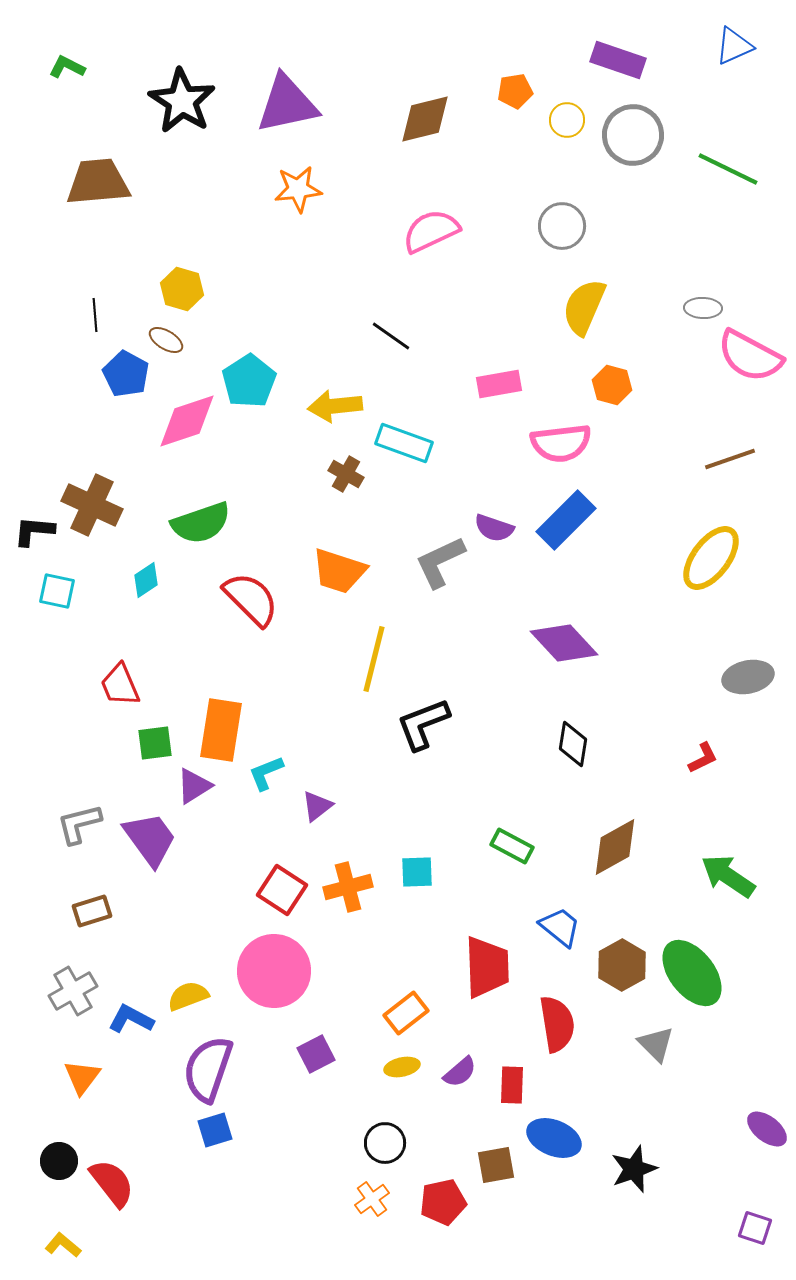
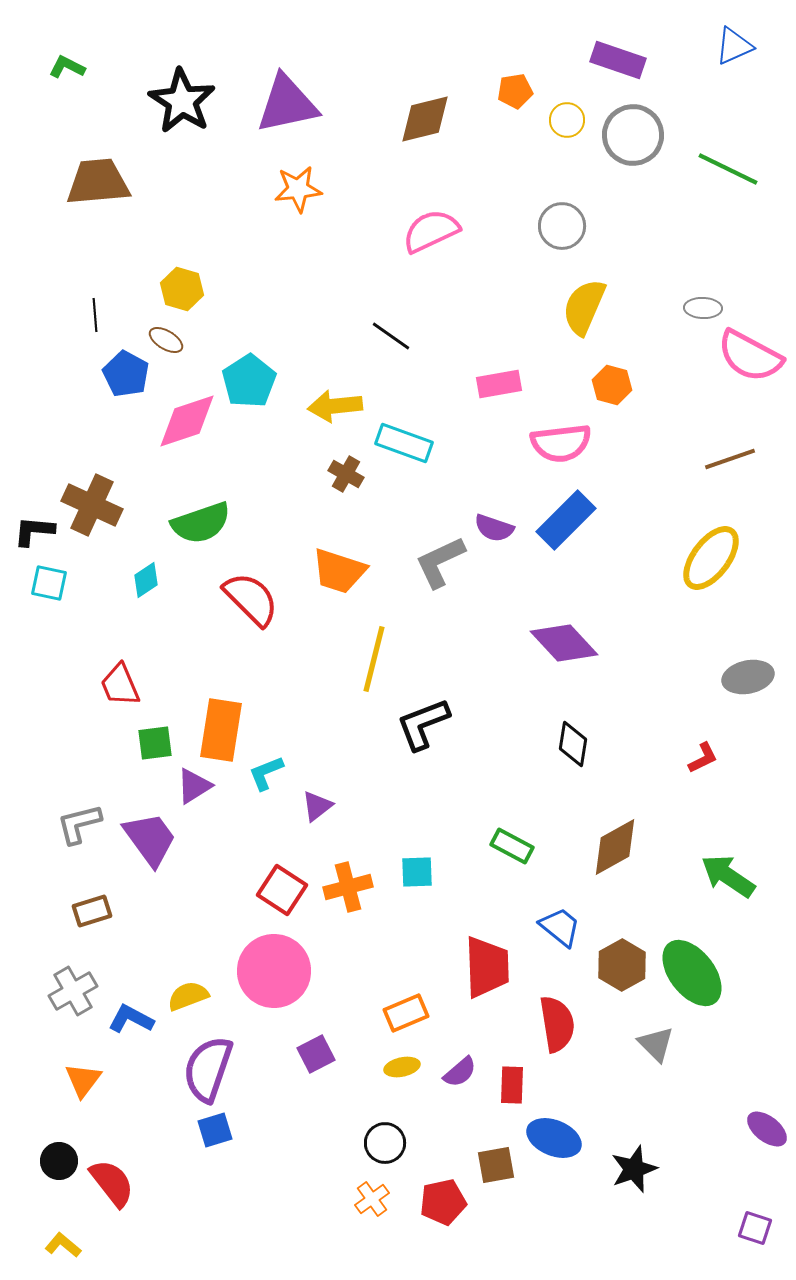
cyan square at (57, 591): moved 8 px left, 8 px up
orange rectangle at (406, 1013): rotated 15 degrees clockwise
orange triangle at (82, 1077): moved 1 px right, 3 px down
